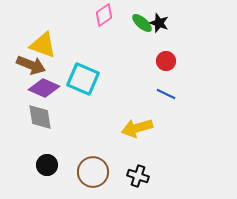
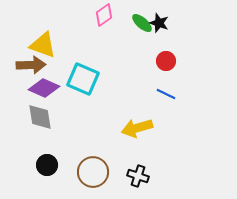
brown arrow: rotated 24 degrees counterclockwise
